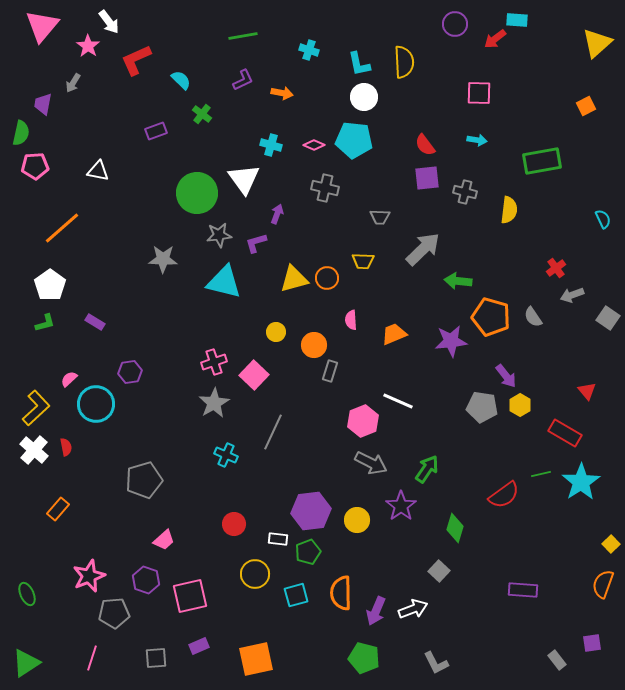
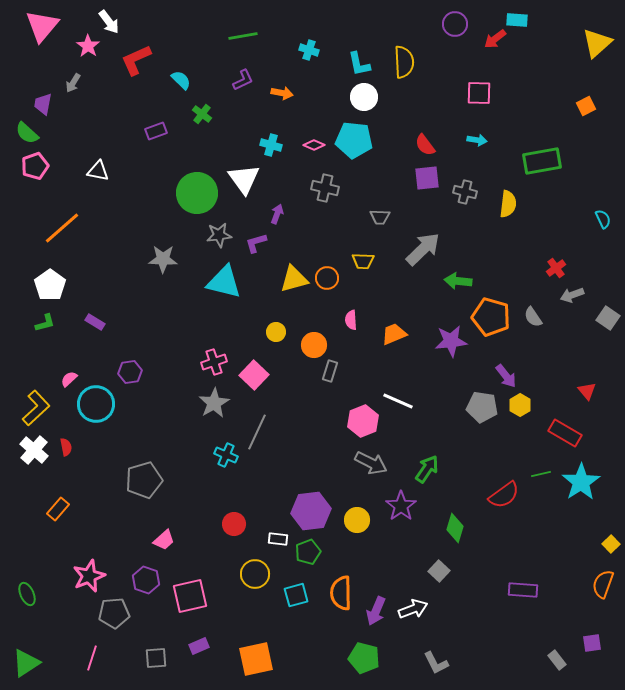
green semicircle at (21, 133): moved 6 px right; rotated 120 degrees clockwise
pink pentagon at (35, 166): rotated 16 degrees counterclockwise
yellow semicircle at (509, 210): moved 1 px left, 6 px up
gray line at (273, 432): moved 16 px left
